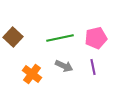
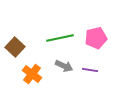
brown square: moved 2 px right, 10 px down
purple line: moved 3 px left, 3 px down; rotated 70 degrees counterclockwise
